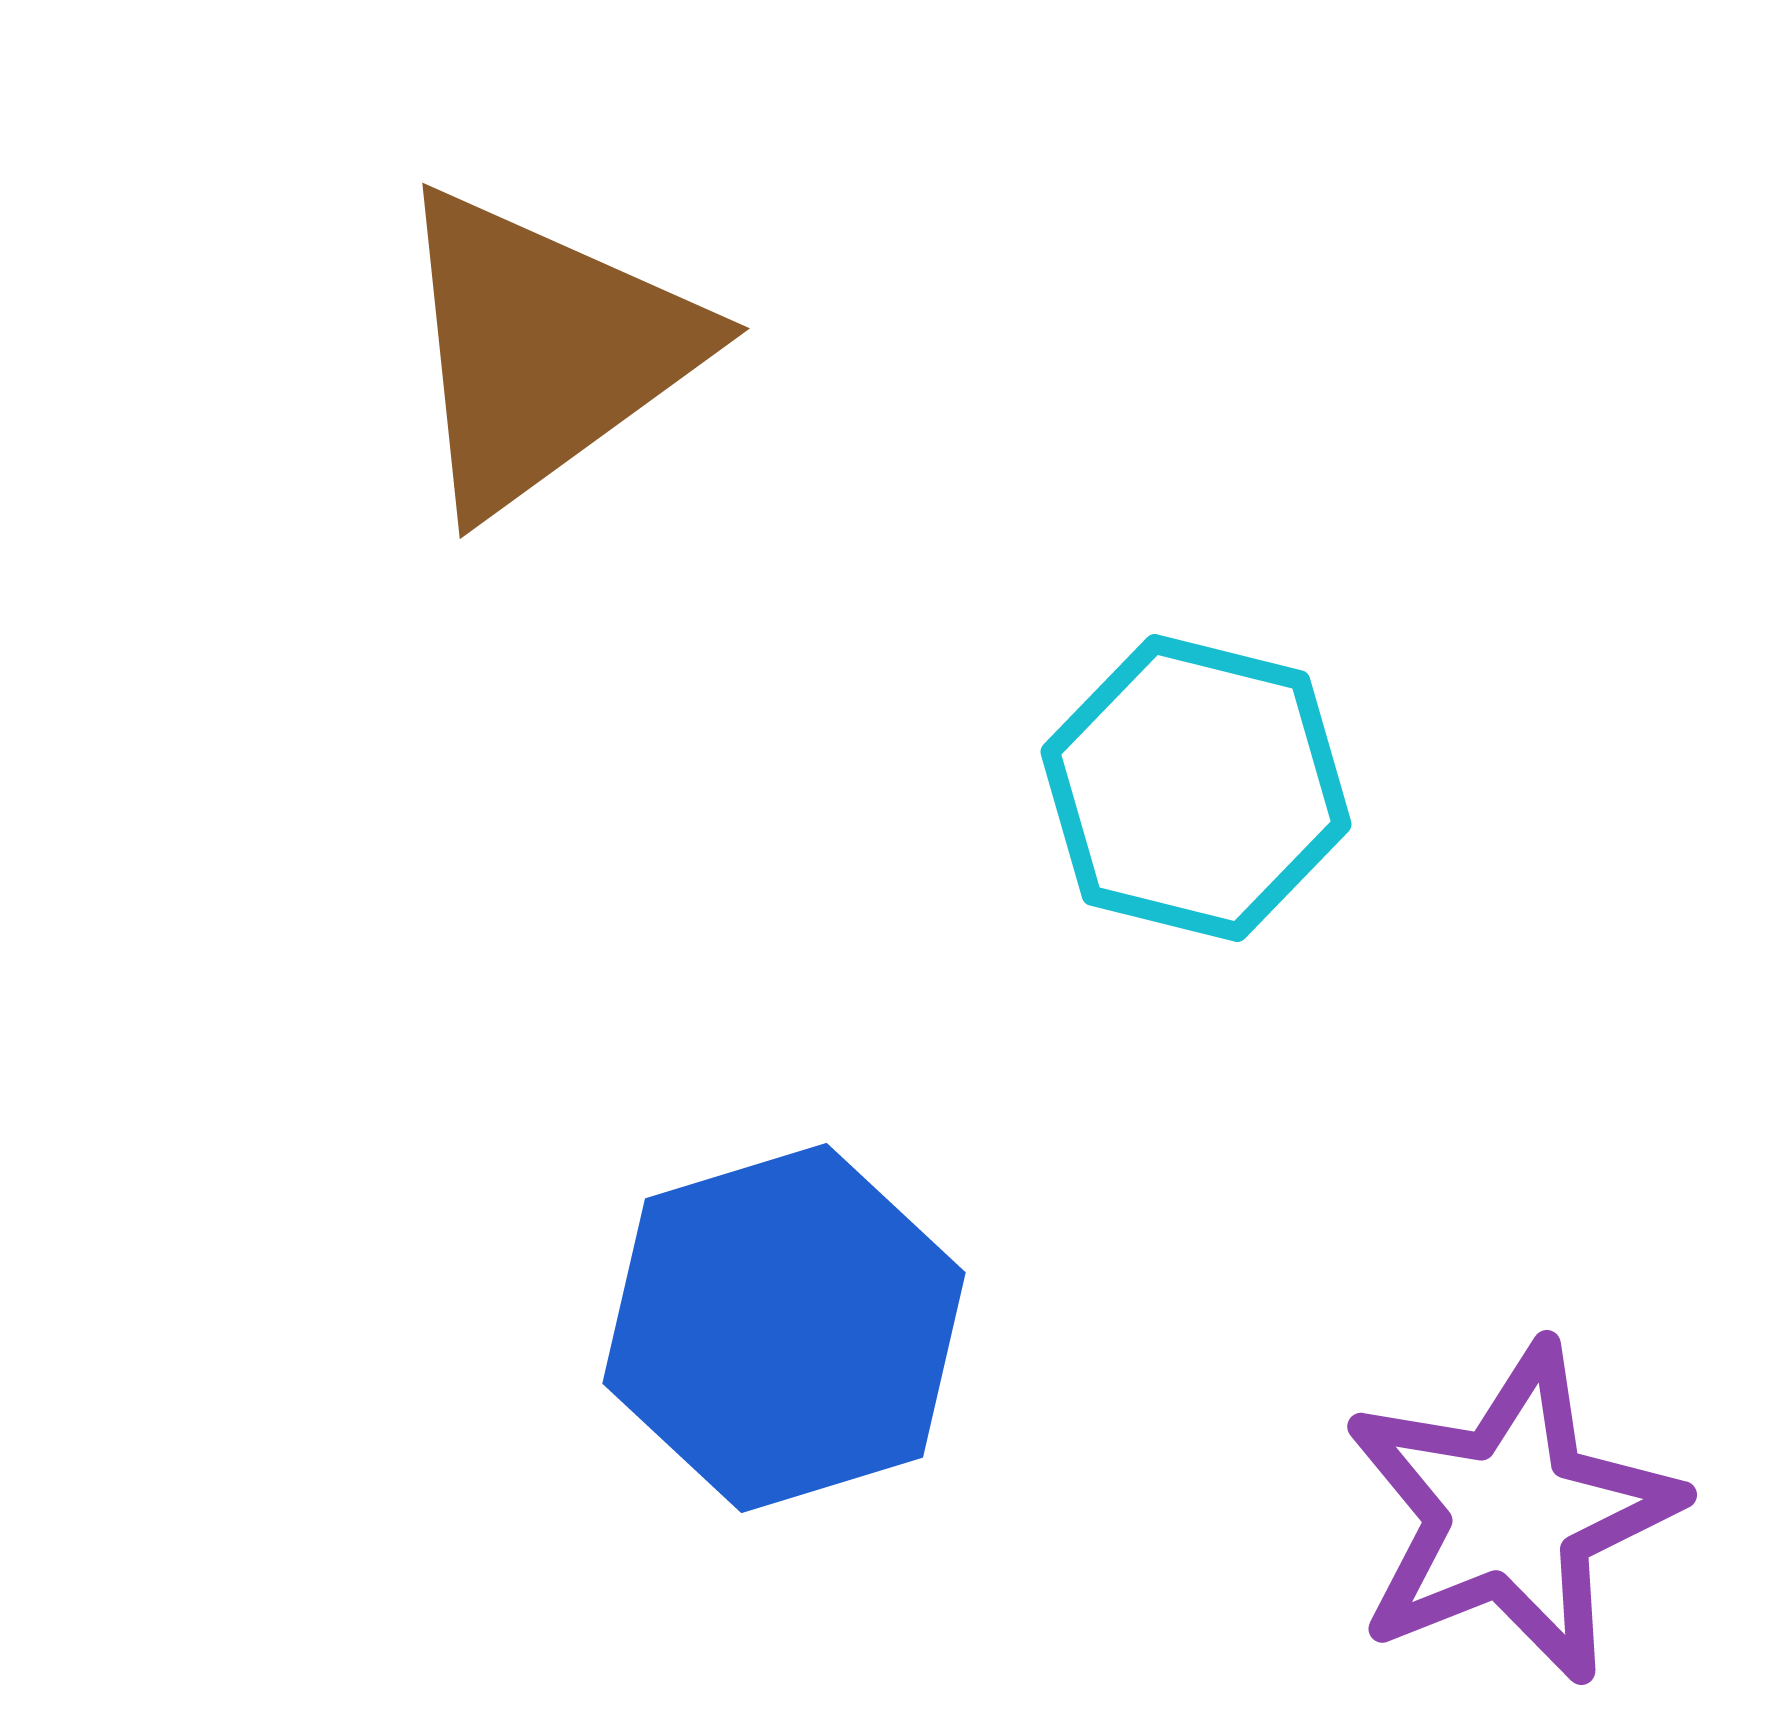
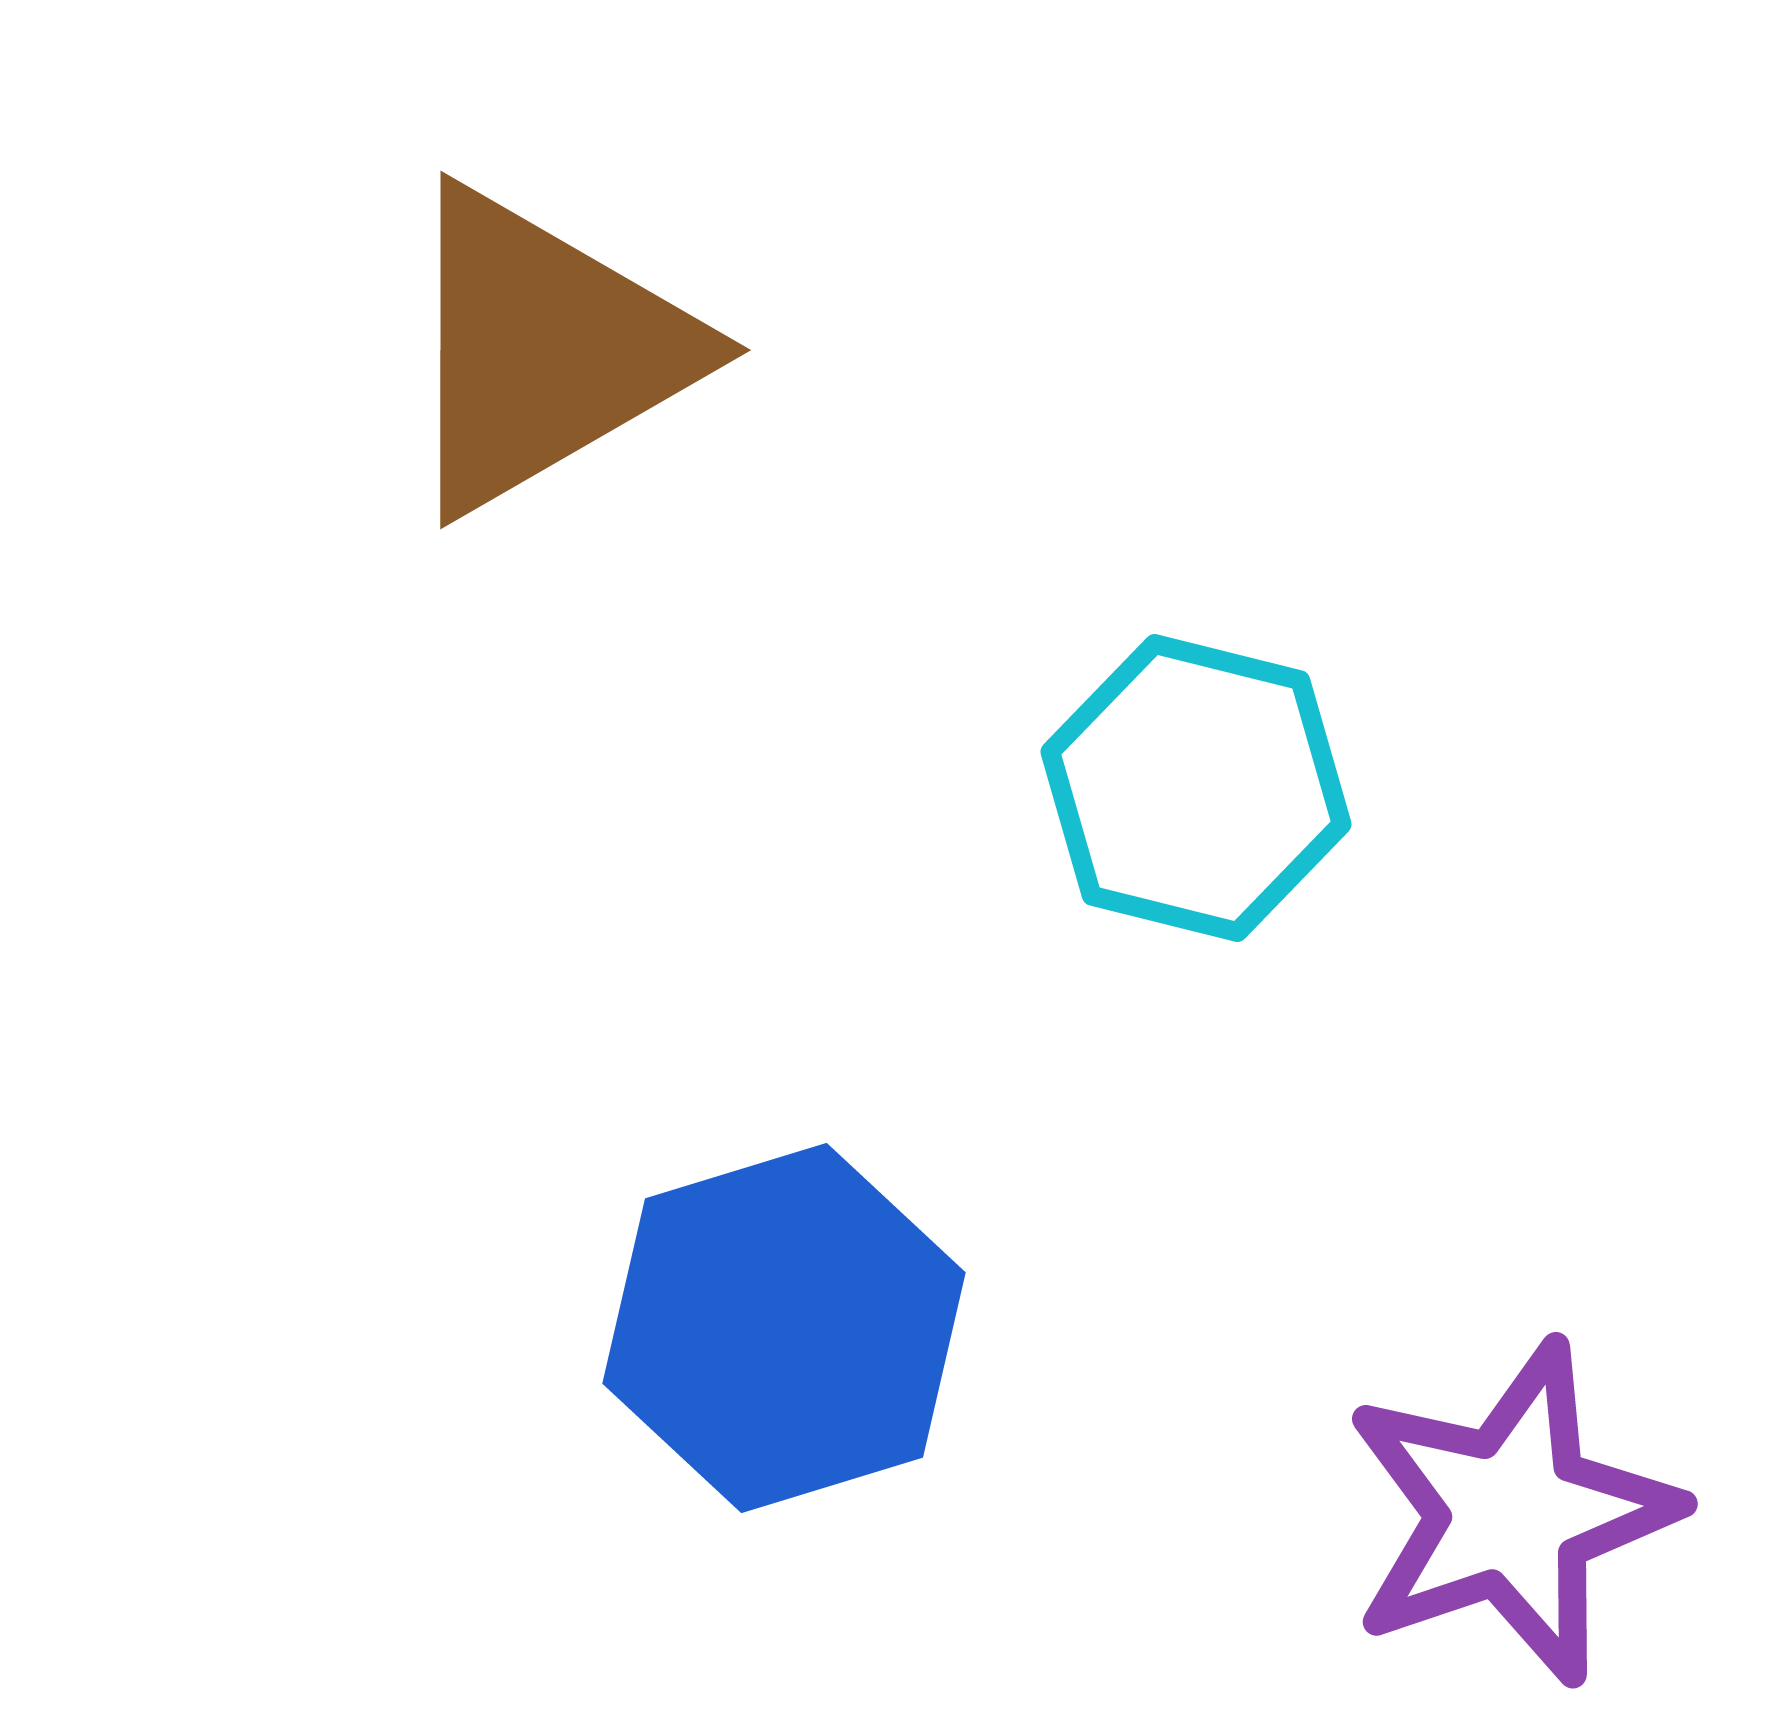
brown triangle: rotated 6 degrees clockwise
purple star: rotated 3 degrees clockwise
